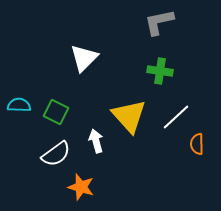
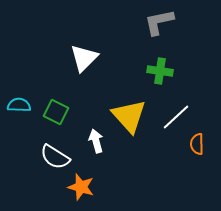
white semicircle: moved 1 px left, 3 px down; rotated 68 degrees clockwise
